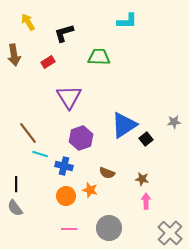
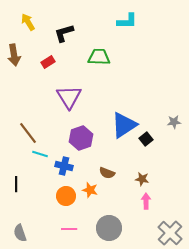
gray semicircle: moved 5 px right, 25 px down; rotated 18 degrees clockwise
